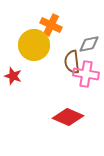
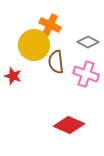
orange cross: moved 1 px left
gray diamond: moved 1 px left, 2 px up; rotated 40 degrees clockwise
brown semicircle: moved 16 px left
pink cross: rotated 10 degrees clockwise
red diamond: moved 1 px right, 8 px down
